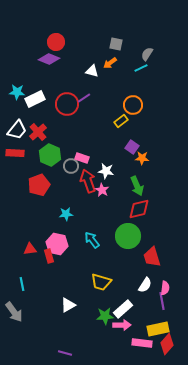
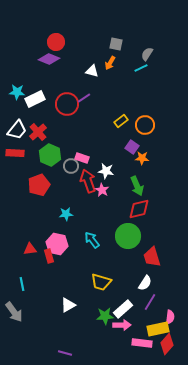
orange arrow at (110, 63): rotated 24 degrees counterclockwise
orange circle at (133, 105): moved 12 px right, 20 px down
white semicircle at (145, 285): moved 2 px up
pink semicircle at (165, 288): moved 5 px right, 29 px down
purple line at (162, 301): moved 12 px left, 1 px down; rotated 42 degrees clockwise
